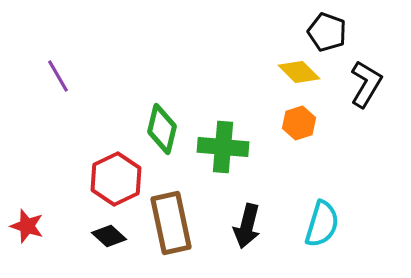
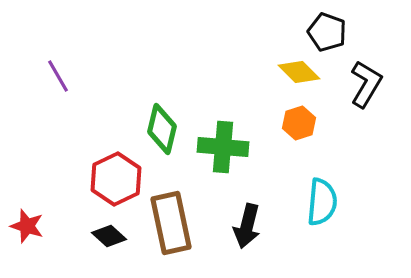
cyan semicircle: moved 22 px up; rotated 12 degrees counterclockwise
